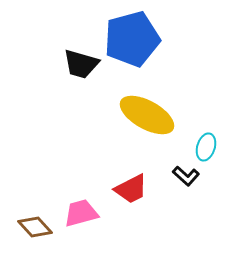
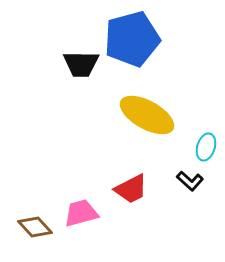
black trapezoid: rotated 15 degrees counterclockwise
black L-shape: moved 4 px right, 5 px down
